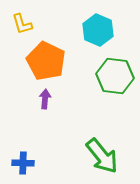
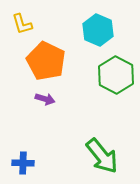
green hexagon: moved 1 px right, 1 px up; rotated 21 degrees clockwise
purple arrow: rotated 102 degrees clockwise
